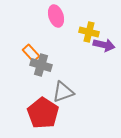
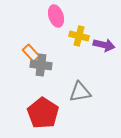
yellow cross: moved 10 px left, 4 px down
gray cross: rotated 10 degrees counterclockwise
gray triangle: moved 17 px right; rotated 10 degrees clockwise
